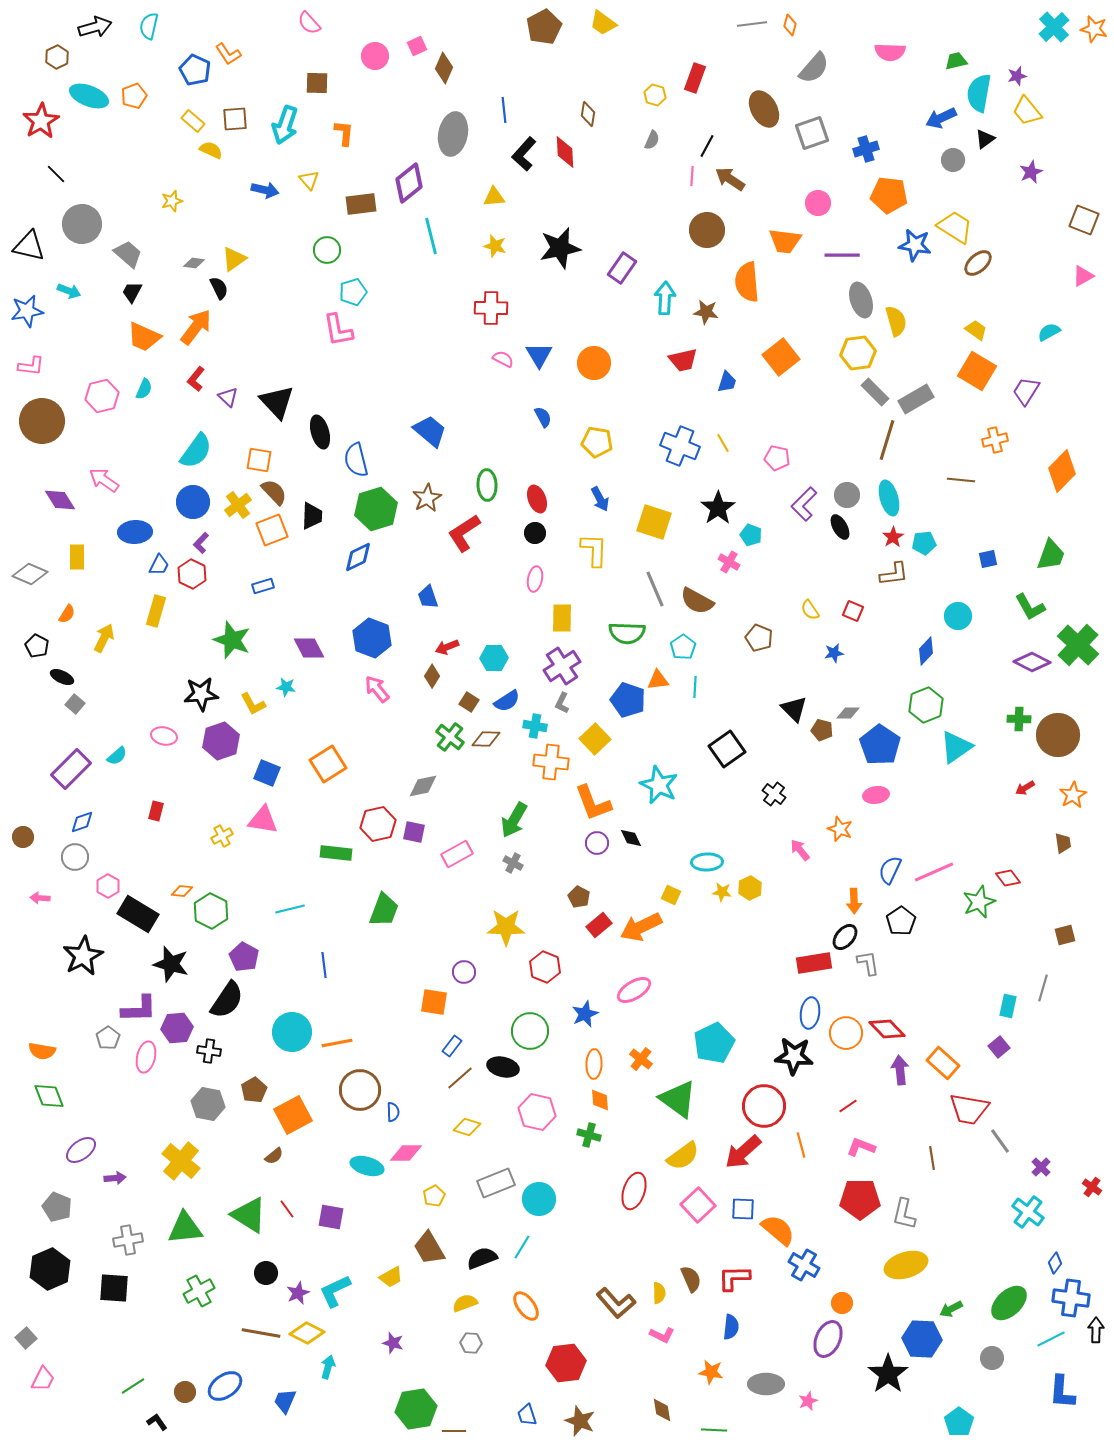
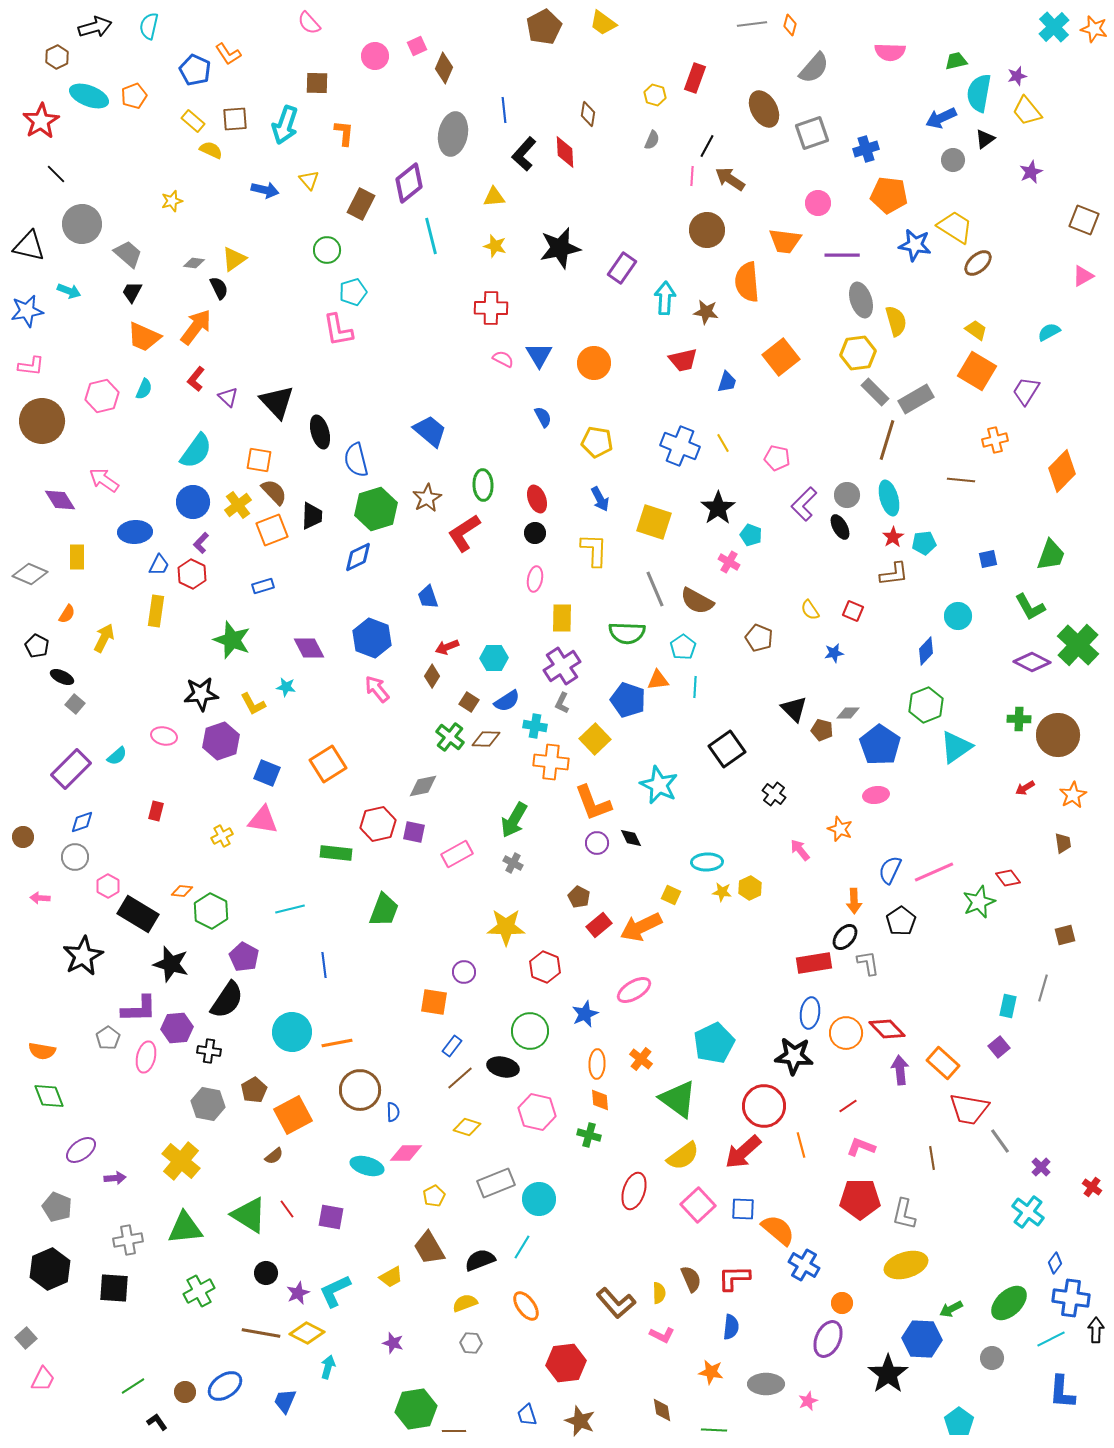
brown rectangle at (361, 204): rotated 56 degrees counterclockwise
green ellipse at (487, 485): moved 4 px left
yellow rectangle at (156, 611): rotated 8 degrees counterclockwise
orange ellipse at (594, 1064): moved 3 px right
black semicircle at (482, 1258): moved 2 px left, 2 px down
